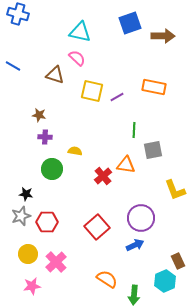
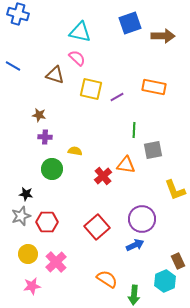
yellow square: moved 1 px left, 2 px up
purple circle: moved 1 px right, 1 px down
